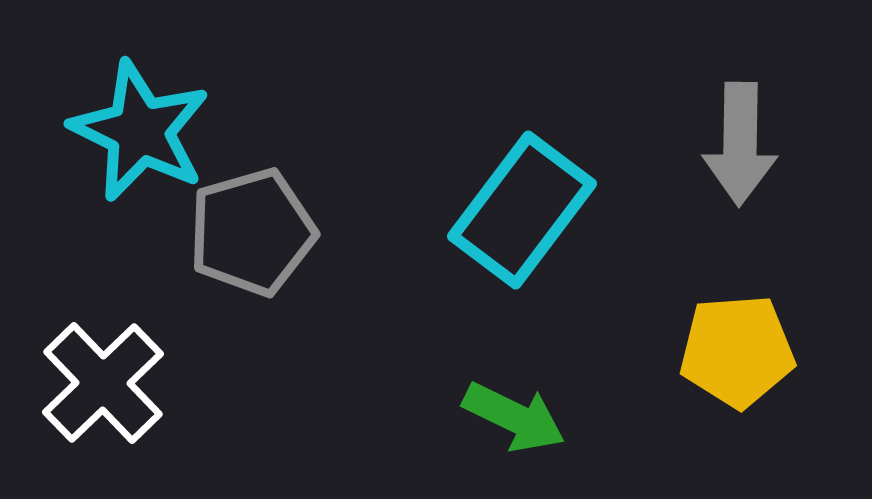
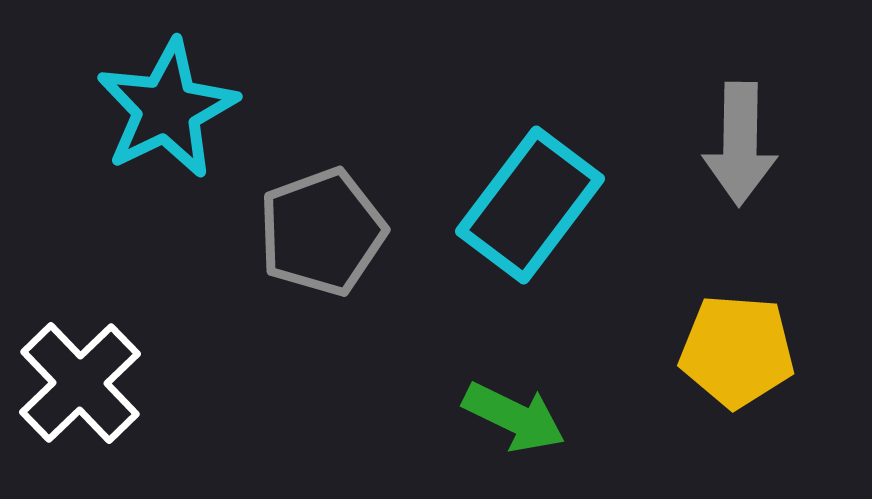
cyan star: moved 27 px right, 22 px up; rotated 20 degrees clockwise
cyan rectangle: moved 8 px right, 5 px up
gray pentagon: moved 70 px right; rotated 4 degrees counterclockwise
yellow pentagon: rotated 8 degrees clockwise
white cross: moved 23 px left
